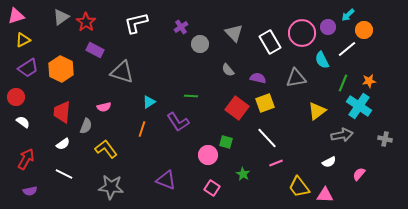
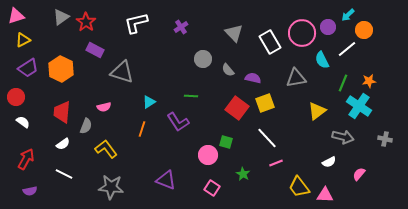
gray circle at (200, 44): moved 3 px right, 15 px down
purple semicircle at (258, 78): moved 5 px left
gray arrow at (342, 135): moved 1 px right, 2 px down; rotated 25 degrees clockwise
